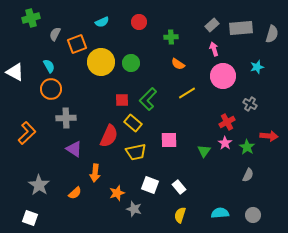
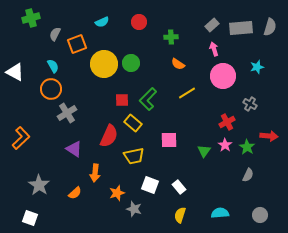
gray semicircle at (272, 34): moved 2 px left, 7 px up
yellow circle at (101, 62): moved 3 px right, 2 px down
cyan semicircle at (49, 66): moved 4 px right
gray cross at (66, 118): moved 1 px right, 5 px up; rotated 30 degrees counterclockwise
orange L-shape at (27, 133): moved 6 px left, 5 px down
pink star at (225, 143): moved 2 px down
yellow trapezoid at (136, 152): moved 2 px left, 4 px down
gray circle at (253, 215): moved 7 px right
